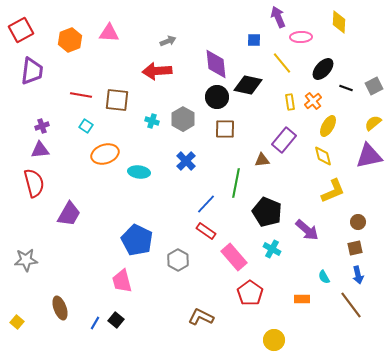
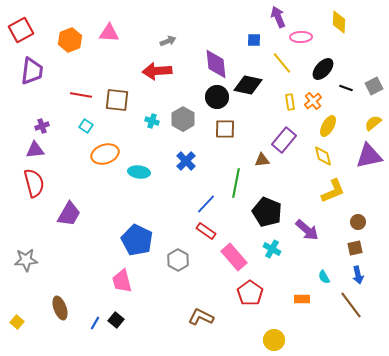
purple triangle at (40, 150): moved 5 px left
